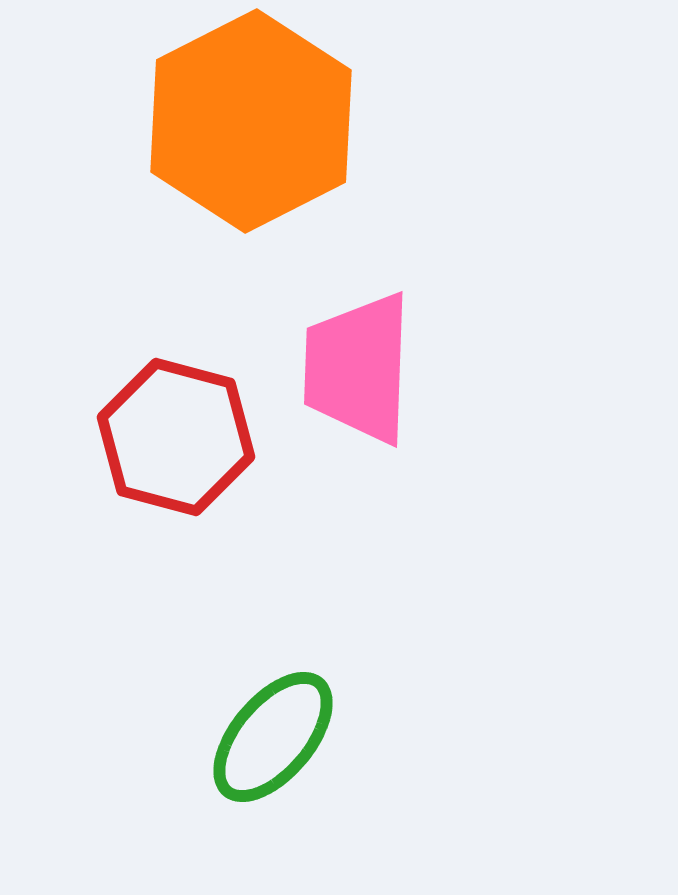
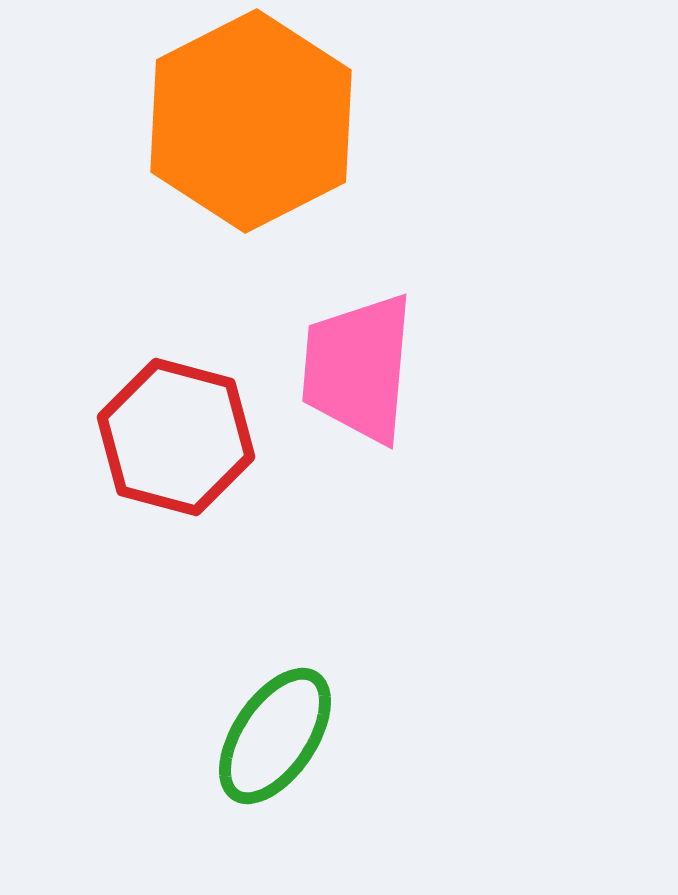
pink trapezoid: rotated 3 degrees clockwise
green ellipse: moved 2 px right, 1 px up; rotated 6 degrees counterclockwise
